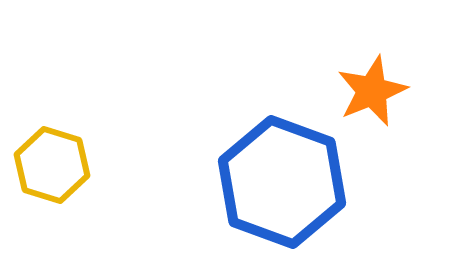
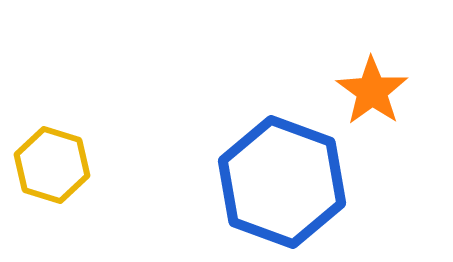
orange star: rotated 14 degrees counterclockwise
